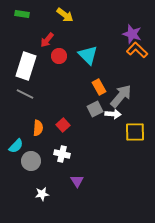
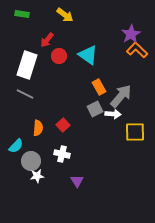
purple star: moved 1 px left; rotated 24 degrees clockwise
cyan triangle: rotated 10 degrees counterclockwise
white rectangle: moved 1 px right, 1 px up
white star: moved 5 px left, 18 px up
